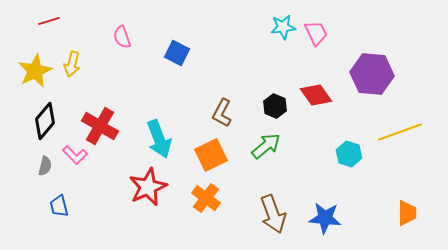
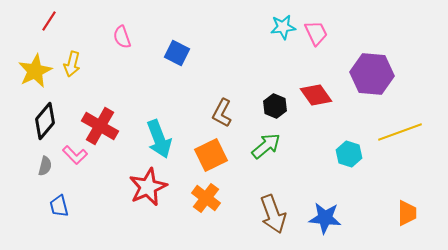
red line: rotated 40 degrees counterclockwise
